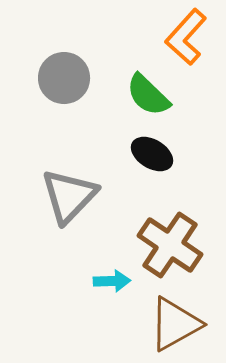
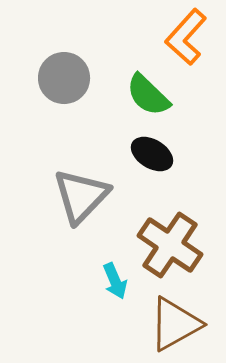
gray triangle: moved 12 px right
cyan arrow: moved 3 px right; rotated 69 degrees clockwise
